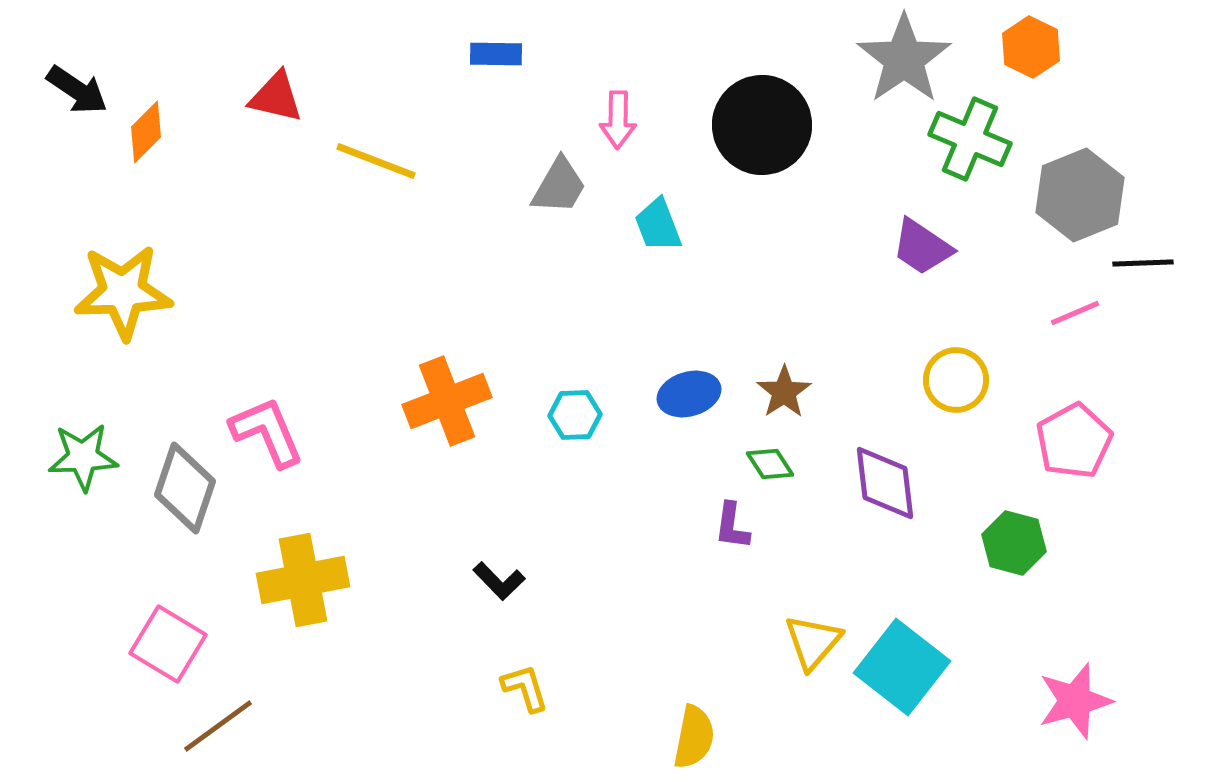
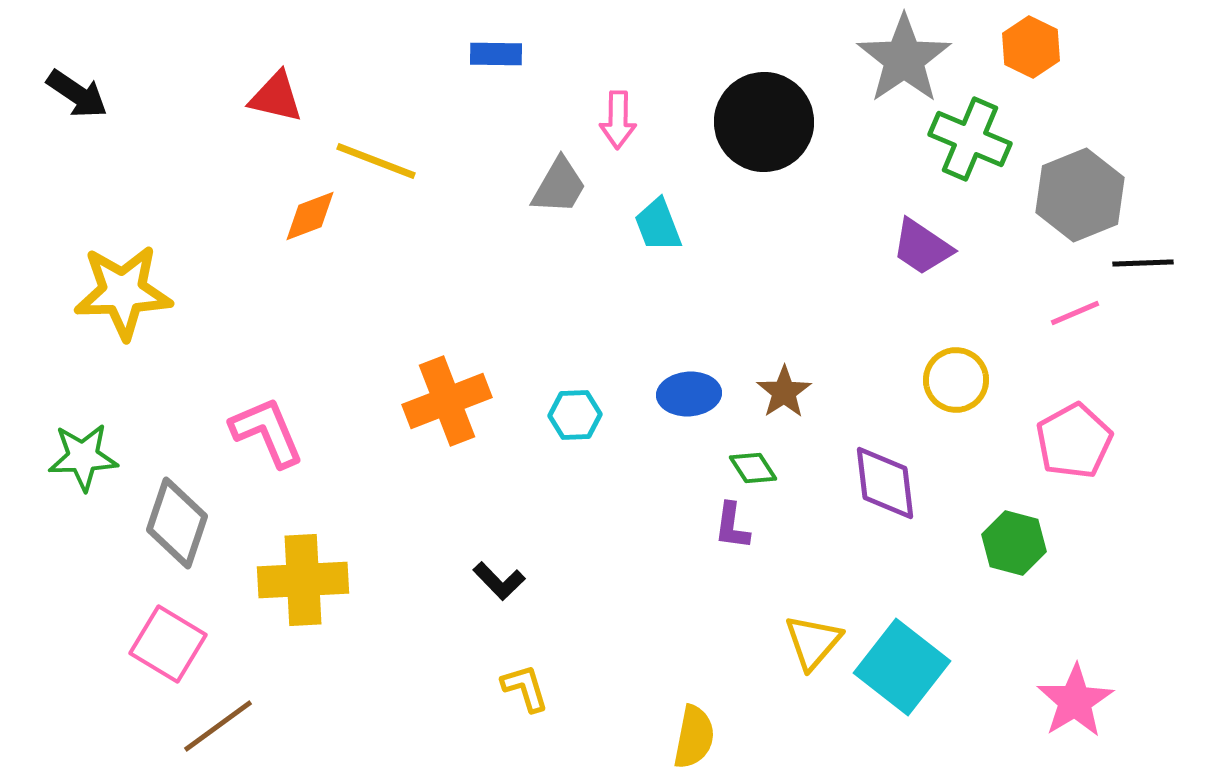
black arrow: moved 4 px down
black circle: moved 2 px right, 3 px up
orange diamond: moved 164 px right, 84 px down; rotated 24 degrees clockwise
blue ellipse: rotated 12 degrees clockwise
green diamond: moved 17 px left, 4 px down
gray diamond: moved 8 px left, 35 px down
yellow cross: rotated 8 degrees clockwise
pink star: rotated 16 degrees counterclockwise
